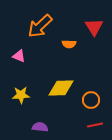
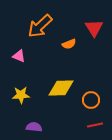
red triangle: moved 1 px down
orange semicircle: rotated 24 degrees counterclockwise
purple semicircle: moved 6 px left
